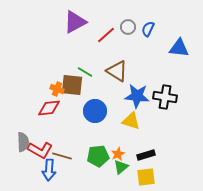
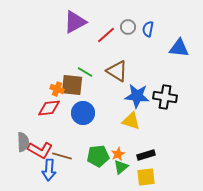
blue semicircle: rotated 14 degrees counterclockwise
blue circle: moved 12 px left, 2 px down
